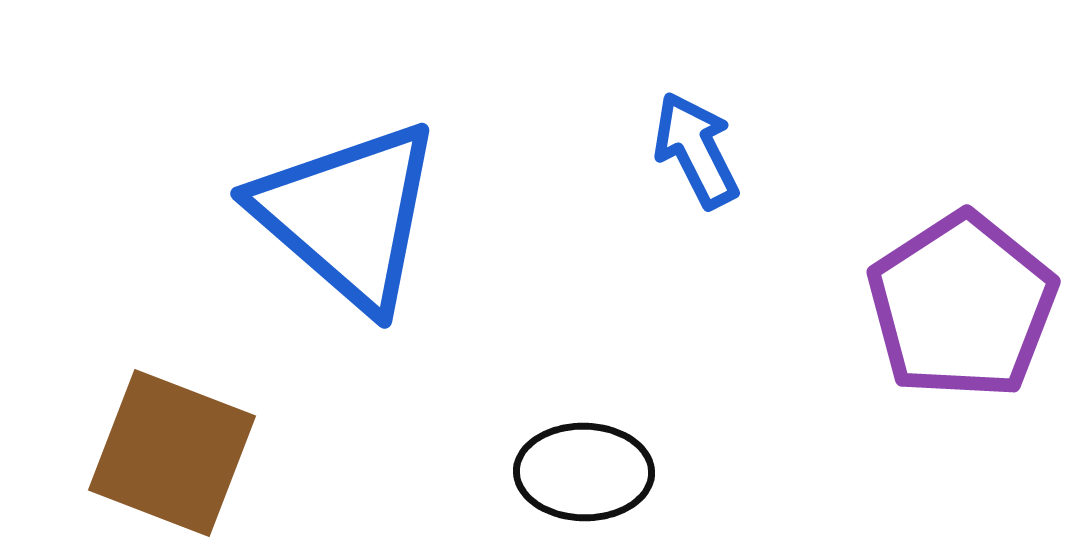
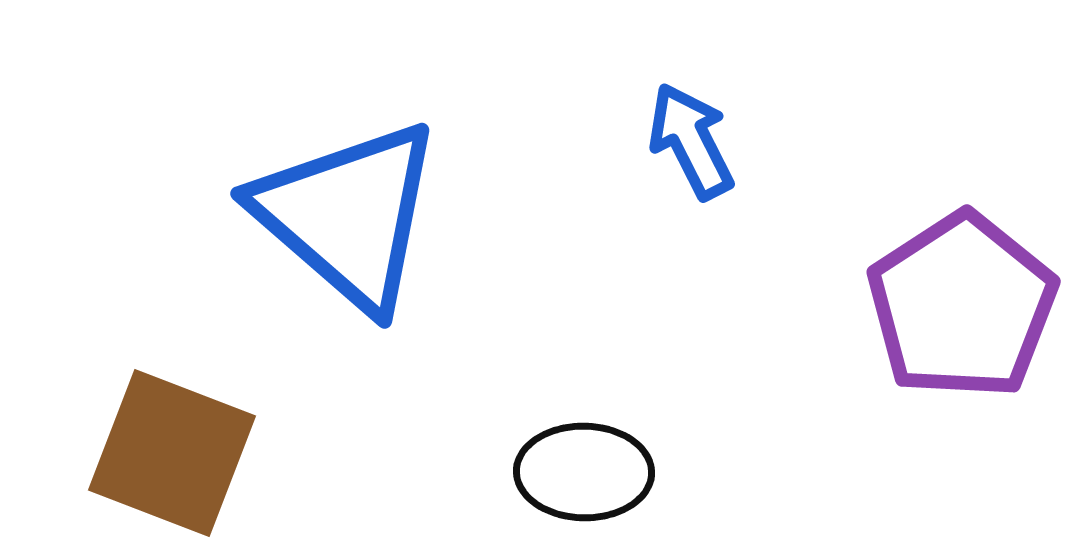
blue arrow: moved 5 px left, 9 px up
